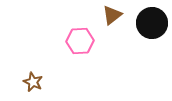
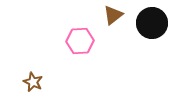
brown triangle: moved 1 px right
